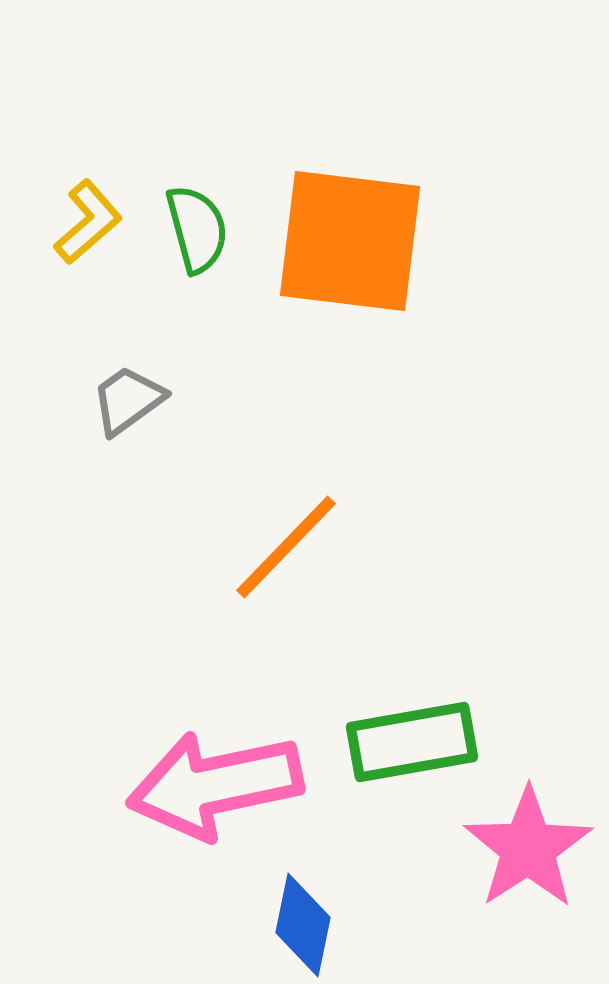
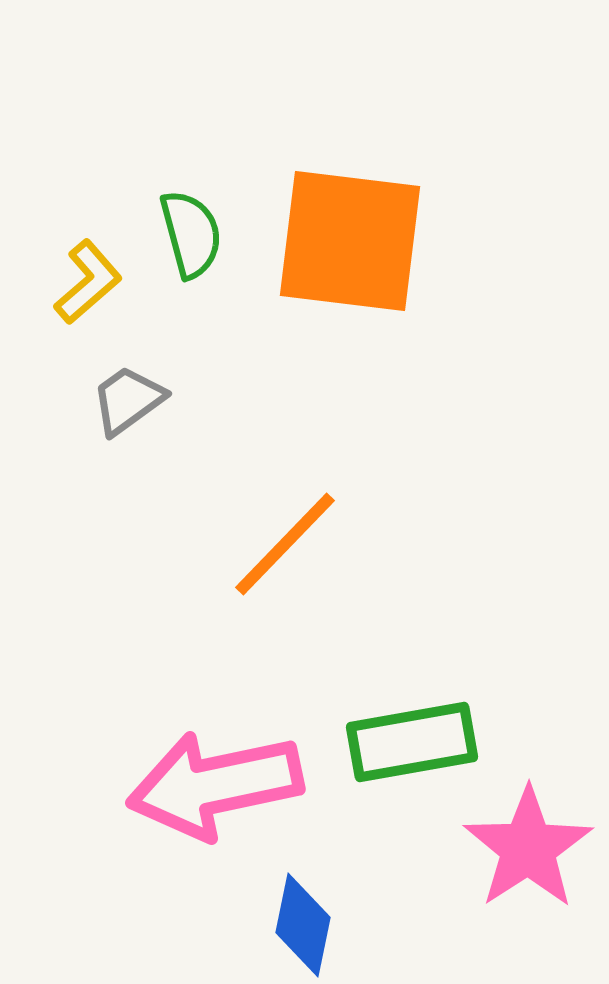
yellow L-shape: moved 60 px down
green semicircle: moved 6 px left, 5 px down
orange line: moved 1 px left, 3 px up
